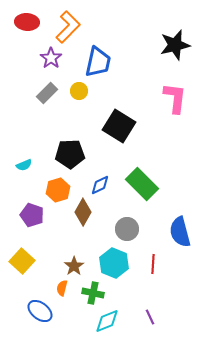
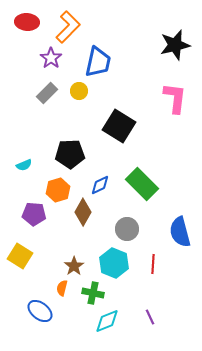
purple pentagon: moved 2 px right, 1 px up; rotated 15 degrees counterclockwise
yellow square: moved 2 px left, 5 px up; rotated 10 degrees counterclockwise
